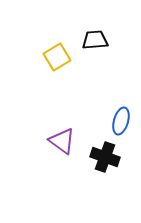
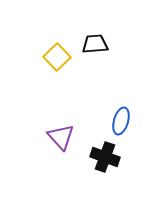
black trapezoid: moved 4 px down
yellow square: rotated 12 degrees counterclockwise
purple triangle: moved 1 px left, 4 px up; rotated 12 degrees clockwise
